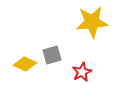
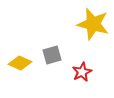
yellow star: moved 1 px right, 2 px down; rotated 20 degrees clockwise
yellow diamond: moved 5 px left, 1 px up
